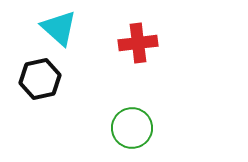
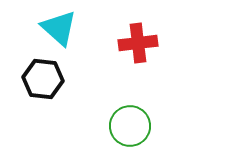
black hexagon: moved 3 px right; rotated 18 degrees clockwise
green circle: moved 2 px left, 2 px up
